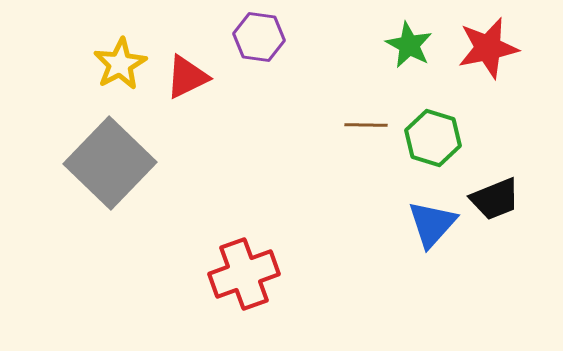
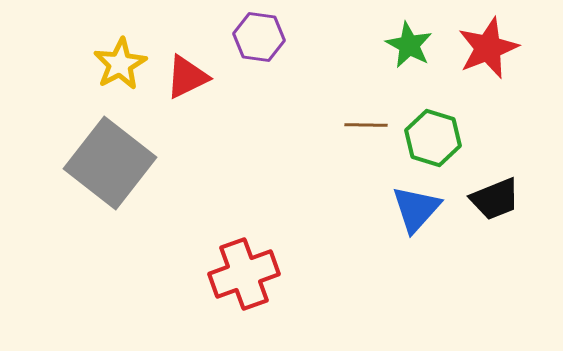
red star: rotated 10 degrees counterclockwise
gray square: rotated 6 degrees counterclockwise
blue triangle: moved 16 px left, 15 px up
